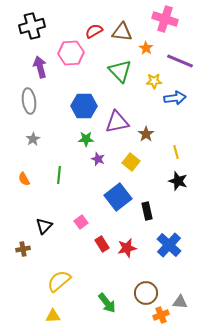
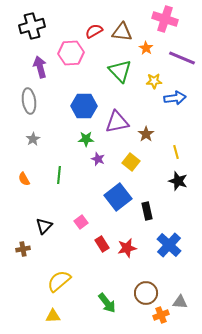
purple line: moved 2 px right, 3 px up
